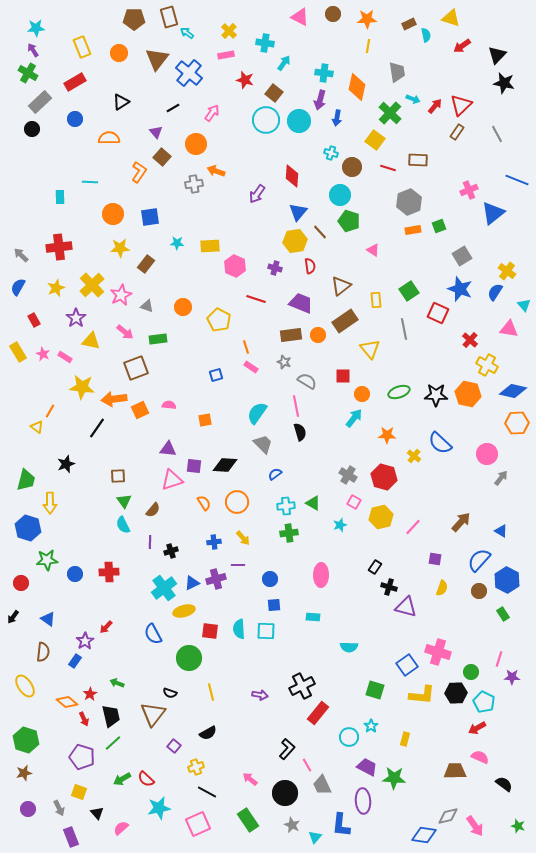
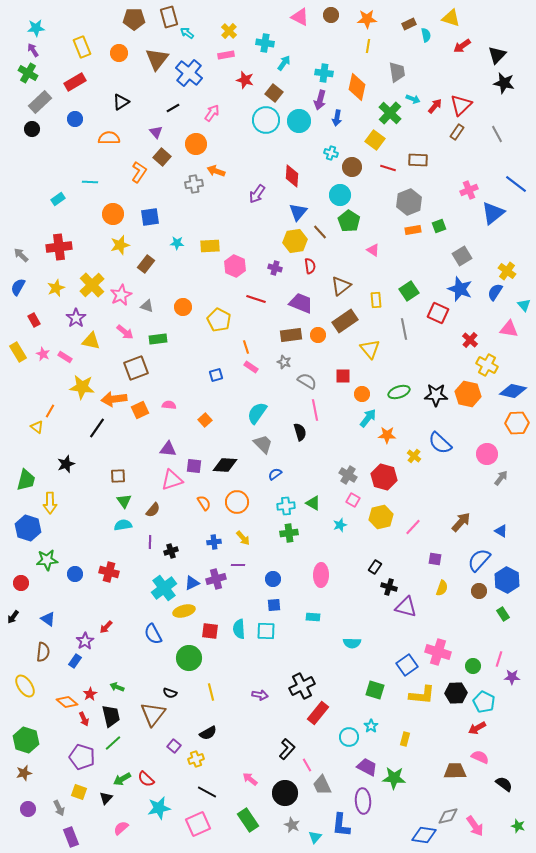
brown circle at (333, 14): moved 2 px left, 1 px down
blue line at (517, 180): moved 1 px left, 4 px down; rotated 15 degrees clockwise
cyan rectangle at (60, 197): moved 2 px left, 2 px down; rotated 56 degrees clockwise
green pentagon at (349, 221): rotated 15 degrees clockwise
yellow star at (120, 248): moved 3 px up; rotated 12 degrees counterclockwise
pink line at (296, 406): moved 19 px right, 4 px down
cyan arrow at (354, 418): moved 14 px right
orange square at (205, 420): rotated 32 degrees counterclockwise
pink square at (354, 502): moved 1 px left, 2 px up
cyan semicircle at (123, 525): rotated 108 degrees clockwise
red cross at (109, 572): rotated 18 degrees clockwise
blue circle at (270, 579): moved 3 px right
cyan semicircle at (349, 647): moved 3 px right, 4 px up
green circle at (471, 672): moved 2 px right, 6 px up
green arrow at (117, 683): moved 4 px down
yellow cross at (196, 767): moved 8 px up
black triangle at (97, 813): moved 9 px right, 15 px up; rotated 24 degrees clockwise
